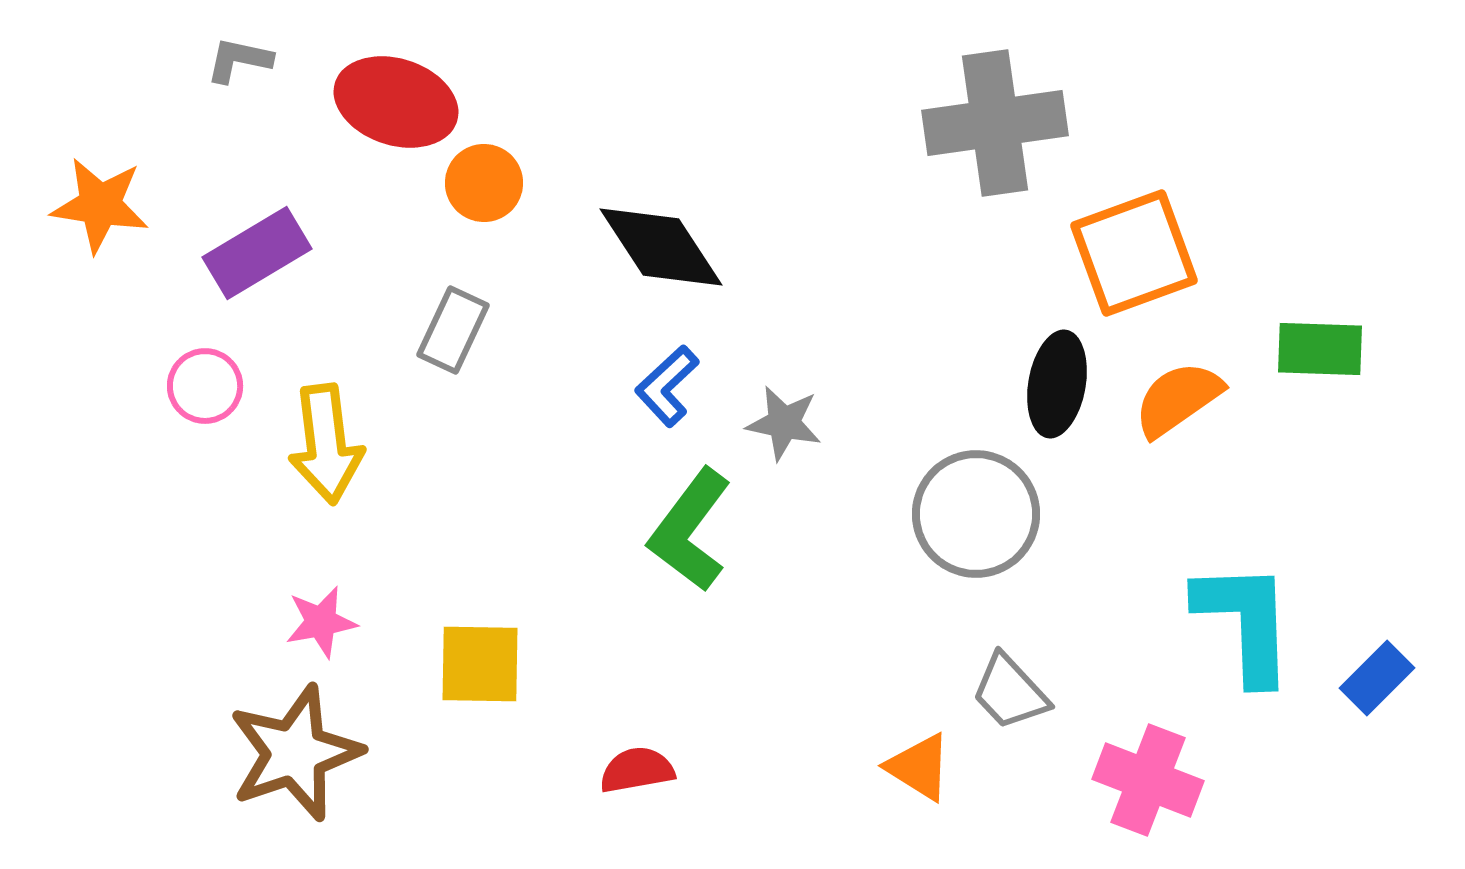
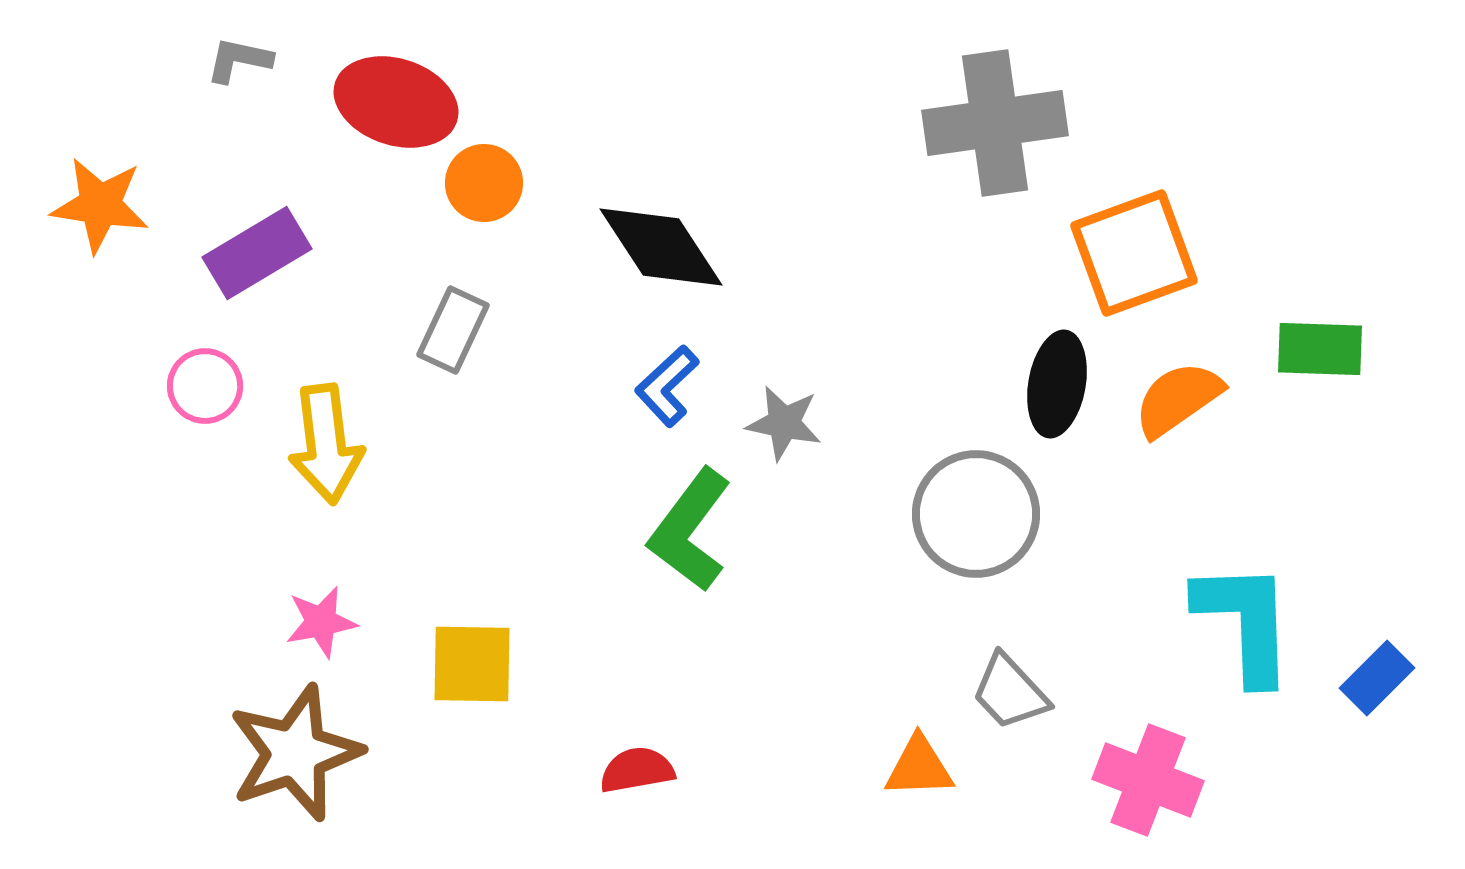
yellow square: moved 8 px left
orange triangle: rotated 34 degrees counterclockwise
